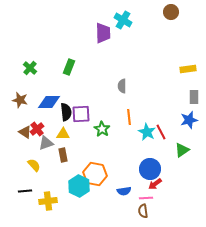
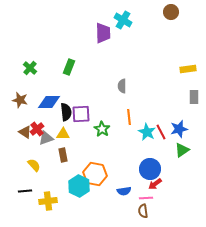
blue star: moved 10 px left, 9 px down
gray triangle: moved 5 px up
